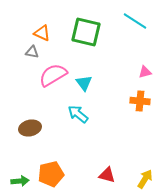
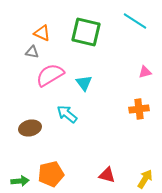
pink semicircle: moved 3 px left
orange cross: moved 1 px left, 8 px down; rotated 12 degrees counterclockwise
cyan arrow: moved 11 px left
